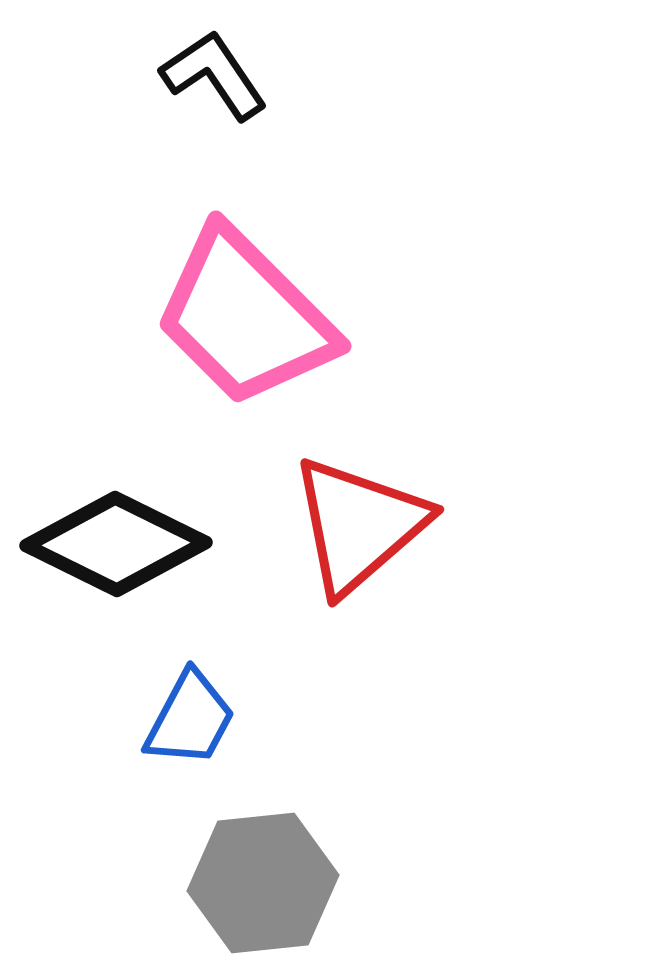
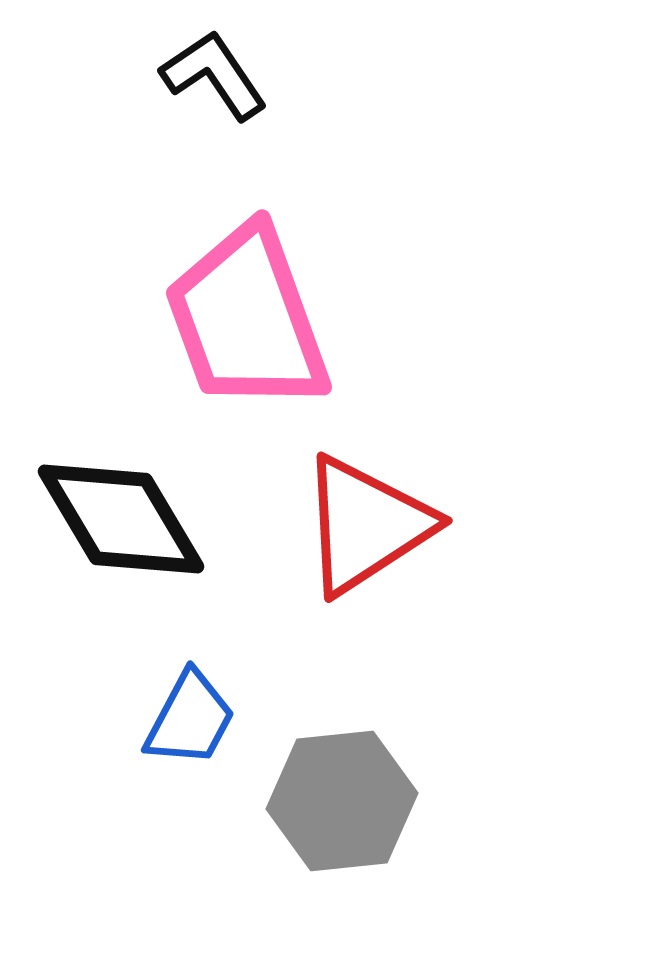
pink trapezoid: moved 2 px right, 2 px down; rotated 25 degrees clockwise
red triangle: moved 7 px right; rotated 8 degrees clockwise
black diamond: moved 5 px right, 25 px up; rotated 33 degrees clockwise
gray hexagon: moved 79 px right, 82 px up
